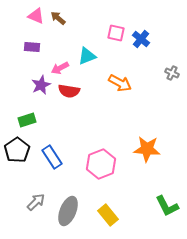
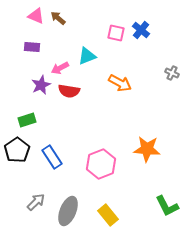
blue cross: moved 9 px up
